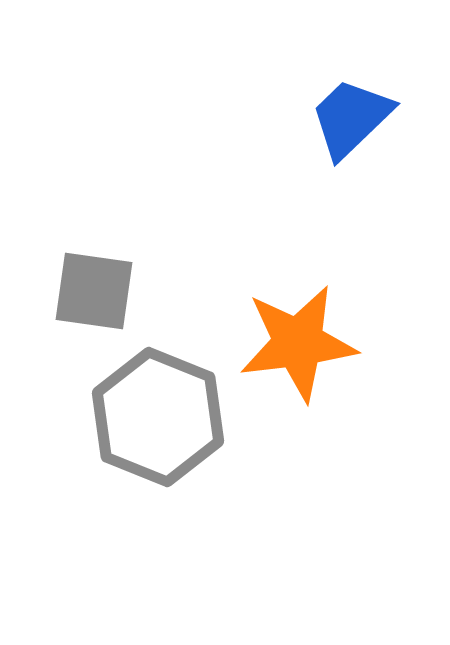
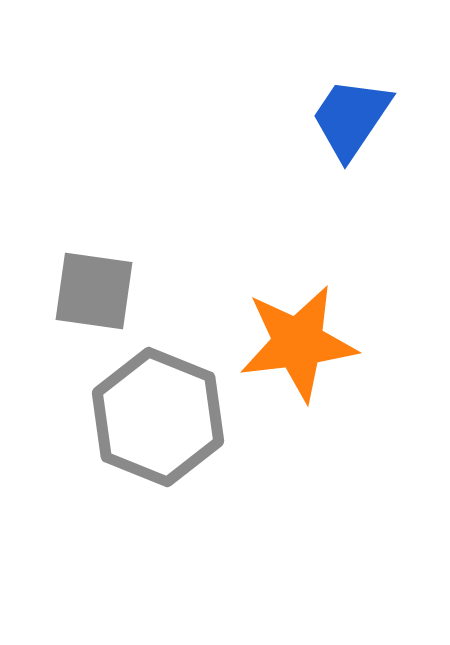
blue trapezoid: rotated 12 degrees counterclockwise
